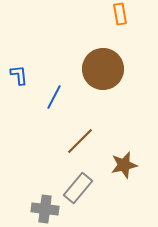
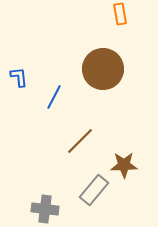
blue L-shape: moved 2 px down
brown star: rotated 12 degrees clockwise
gray rectangle: moved 16 px right, 2 px down
